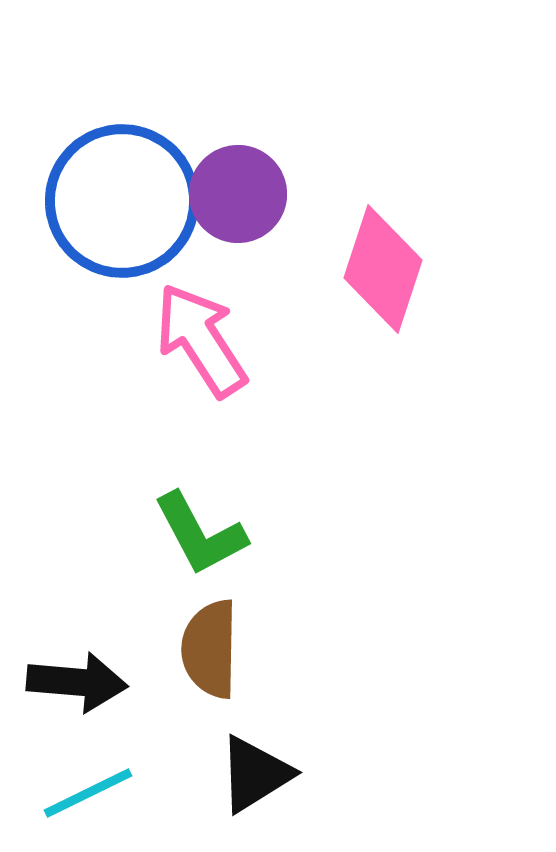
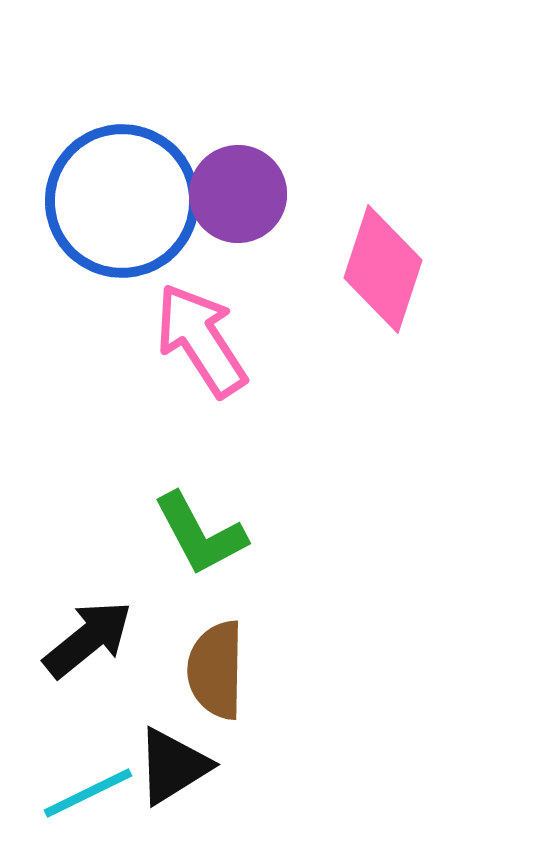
brown semicircle: moved 6 px right, 21 px down
black arrow: moved 11 px right, 43 px up; rotated 44 degrees counterclockwise
black triangle: moved 82 px left, 8 px up
